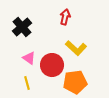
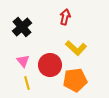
pink triangle: moved 6 px left, 3 px down; rotated 16 degrees clockwise
red circle: moved 2 px left
orange pentagon: moved 2 px up
